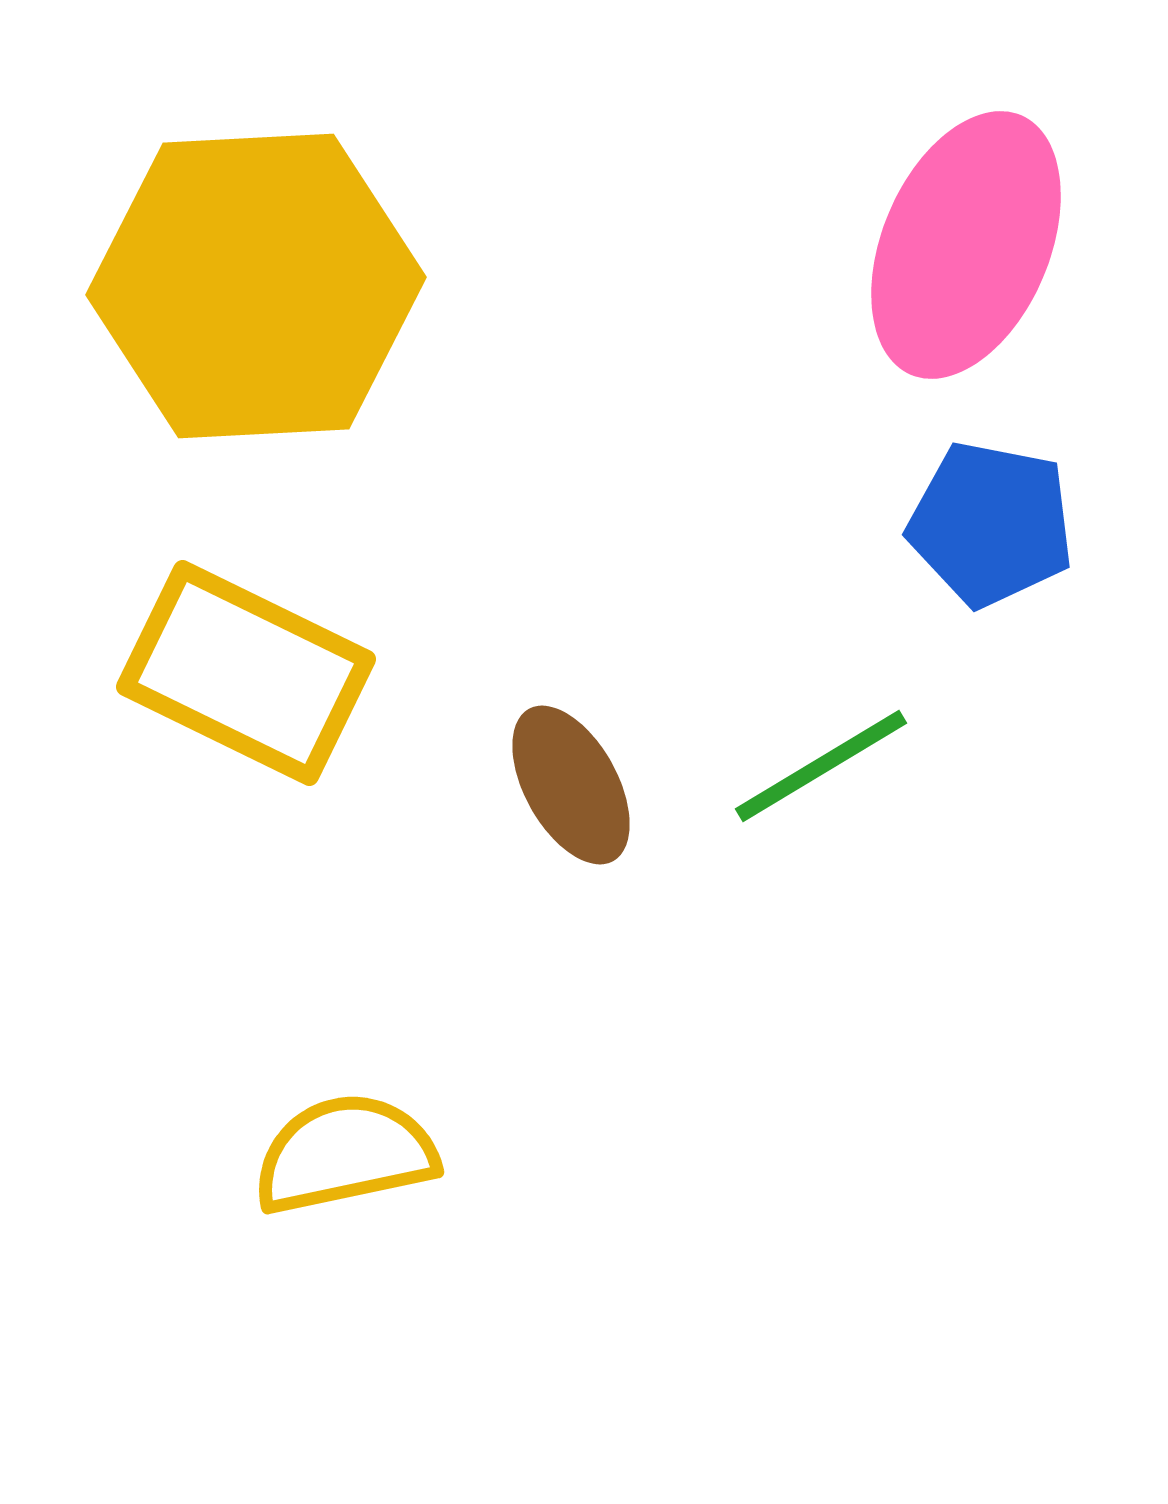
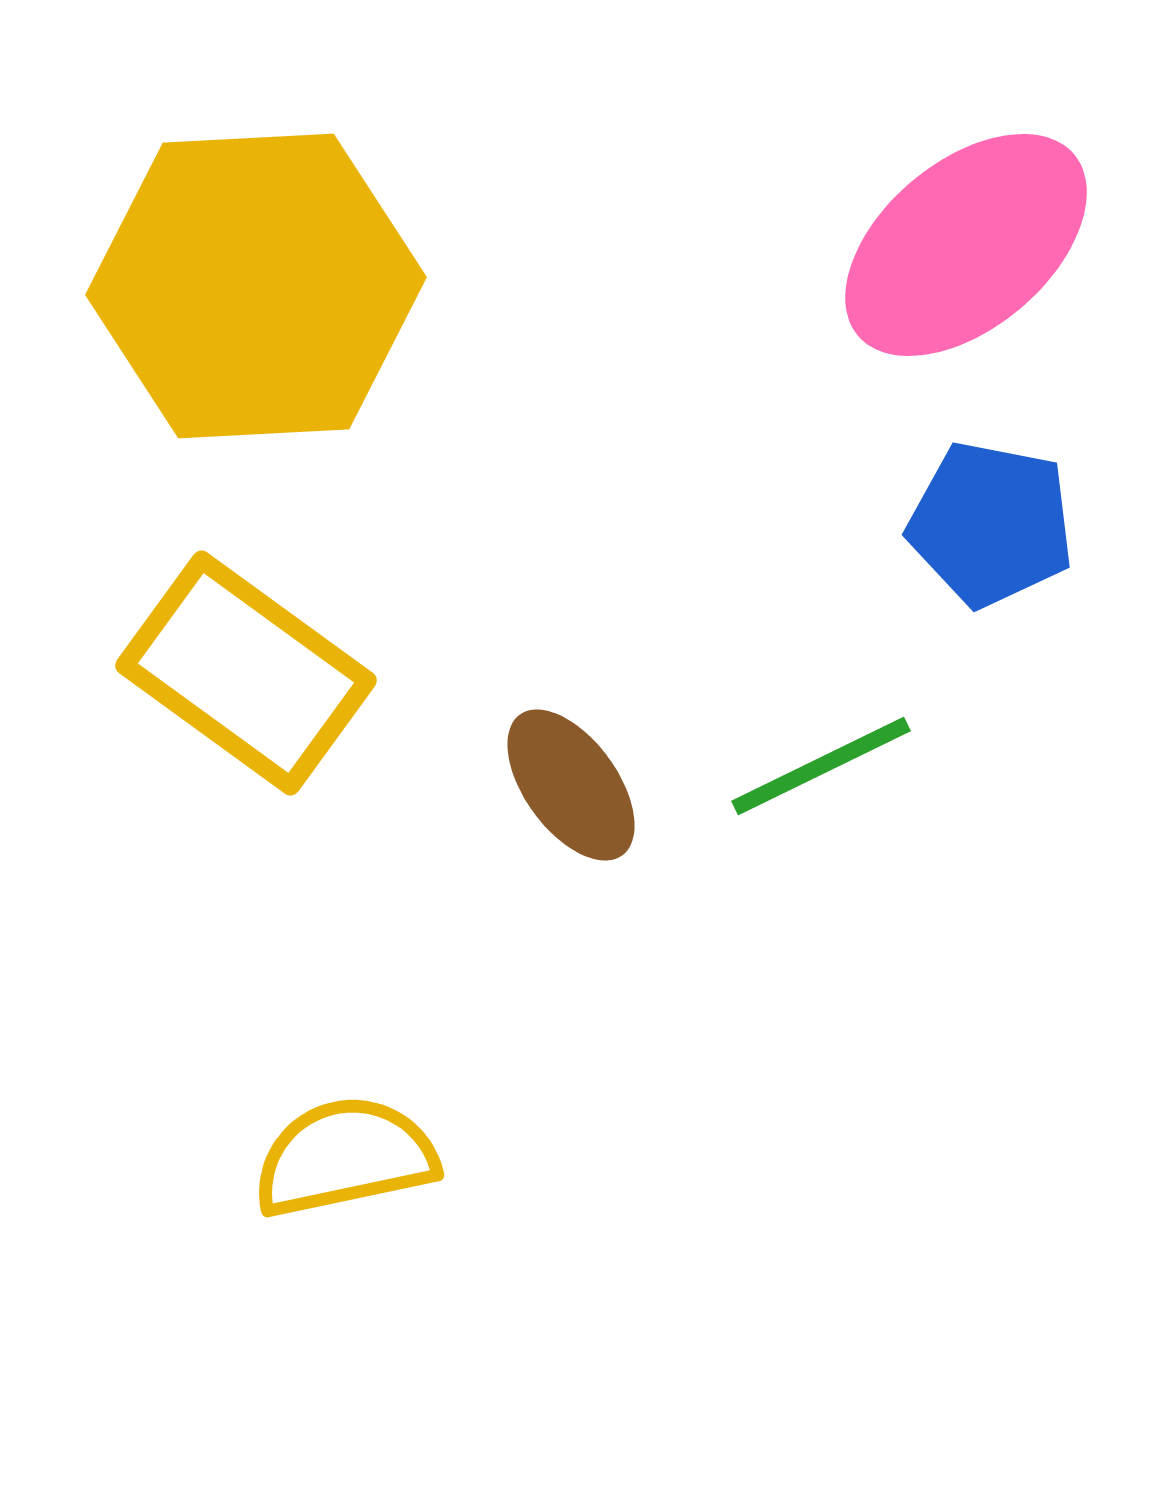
pink ellipse: rotated 27 degrees clockwise
yellow rectangle: rotated 10 degrees clockwise
green line: rotated 5 degrees clockwise
brown ellipse: rotated 7 degrees counterclockwise
yellow semicircle: moved 3 px down
